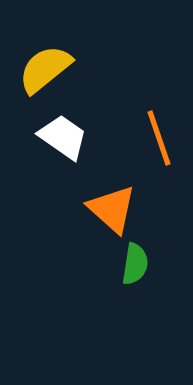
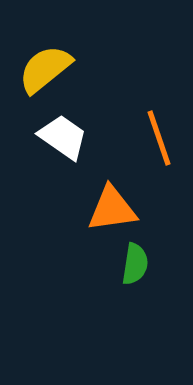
orange triangle: rotated 50 degrees counterclockwise
